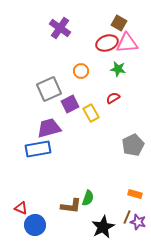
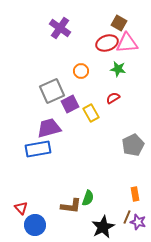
gray square: moved 3 px right, 2 px down
orange rectangle: rotated 64 degrees clockwise
red triangle: rotated 24 degrees clockwise
